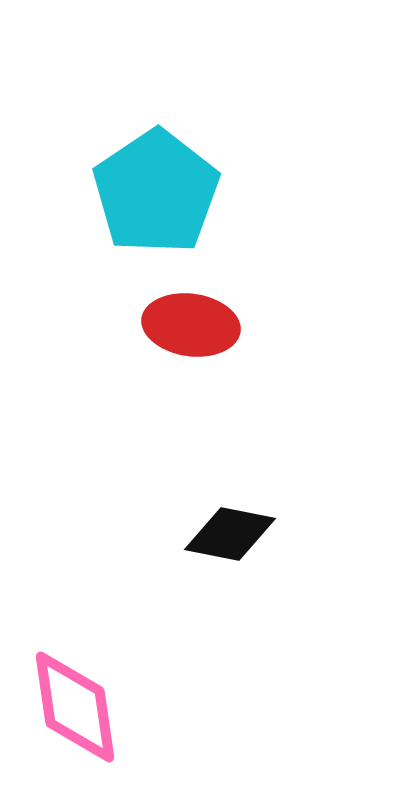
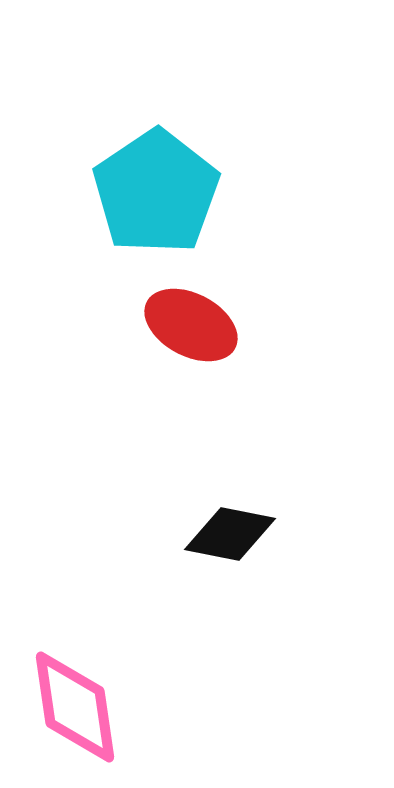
red ellipse: rotated 20 degrees clockwise
